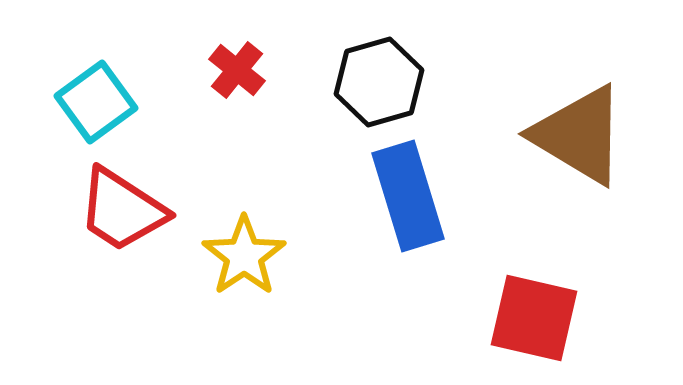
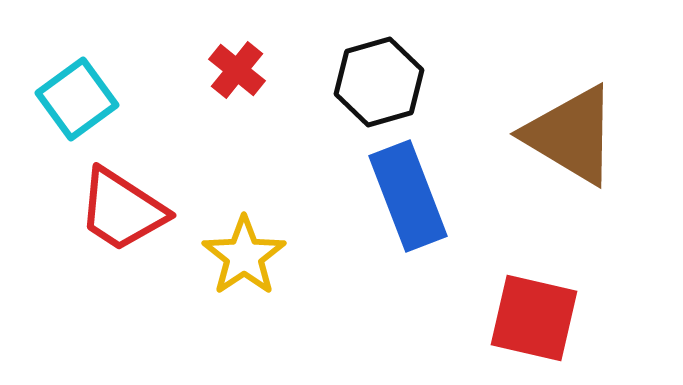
cyan square: moved 19 px left, 3 px up
brown triangle: moved 8 px left
blue rectangle: rotated 4 degrees counterclockwise
